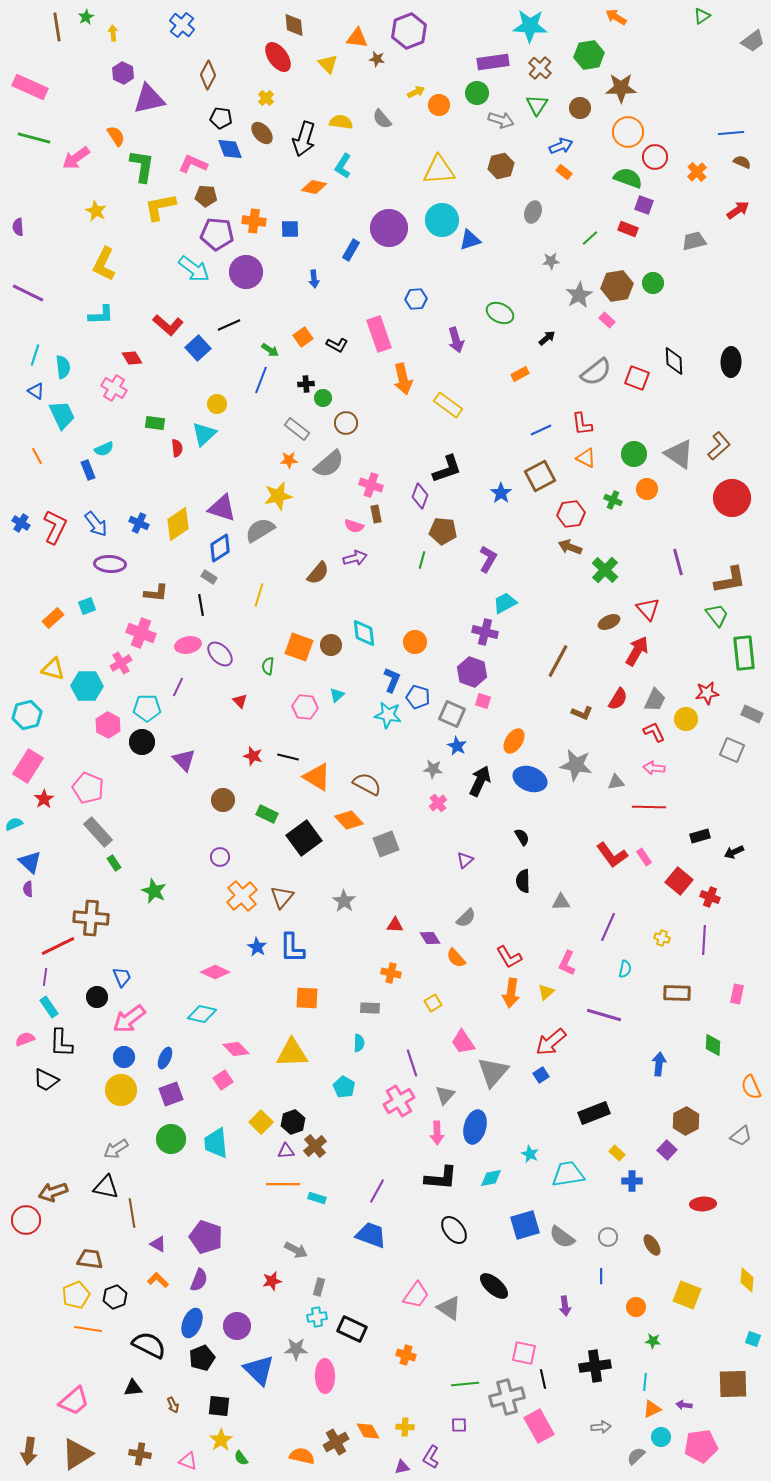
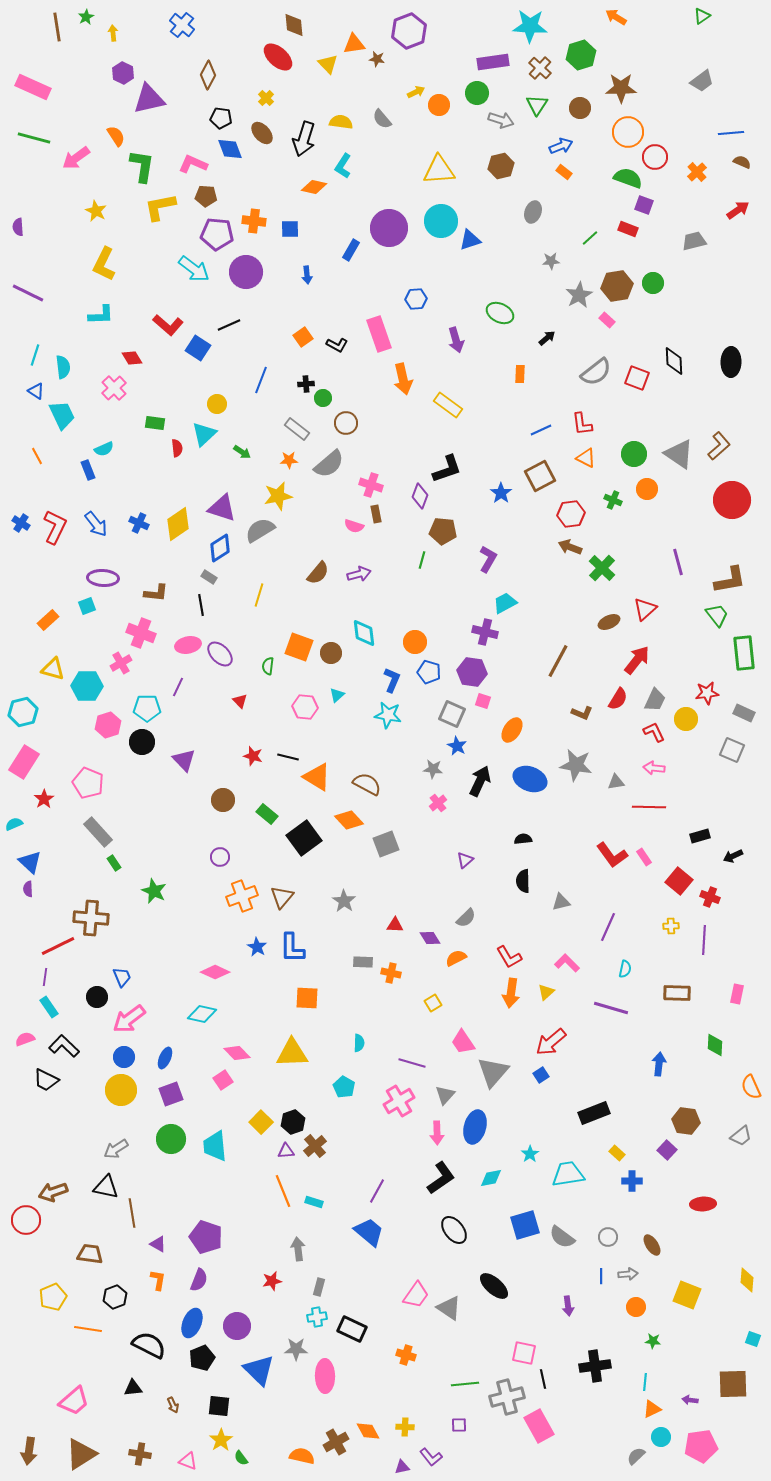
orange triangle at (357, 38): moved 3 px left, 6 px down; rotated 15 degrees counterclockwise
gray trapezoid at (753, 41): moved 51 px left, 40 px down
green hexagon at (589, 55): moved 8 px left; rotated 8 degrees counterclockwise
red ellipse at (278, 57): rotated 12 degrees counterclockwise
pink rectangle at (30, 87): moved 3 px right
cyan circle at (442, 220): moved 1 px left, 1 px down
blue arrow at (314, 279): moved 7 px left, 4 px up
blue square at (198, 348): rotated 15 degrees counterclockwise
green arrow at (270, 350): moved 28 px left, 102 px down
orange rectangle at (520, 374): rotated 60 degrees counterclockwise
pink cross at (114, 388): rotated 15 degrees clockwise
red circle at (732, 498): moved 2 px down
purple arrow at (355, 558): moved 4 px right, 16 px down
purple ellipse at (110, 564): moved 7 px left, 14 px down
green cross at (605, 570): moved 3 px left, 2 px up
red triangle at (648, 609): moved 3 px left; rotated 30 degrees clockwise
orange rectangle at (53, 618): moved 5 px left, 2 px down
brown circle at (331, 645): moved 8 px down
red arrow at (637, 651): moved 9 px down; rotated 8 degrees clockwise
purple hexagon at (472, 672): rotated 12 degrees counterclockwise
blue pentagon at (418, 697): moved 11 px right, 25 px up
gray rectangle at (752, 714): moved 8 px left, 1 px up
cyan hexagon at (27, 715): moved 4 px left, 3 px up
pink hexagon at (108, 725): rotated 15 degrees clockwise
orange ellipse at (514, 741): moved 2 px left, 11 px up
pink rectangle at (28, 766): moved 4 px left, 4 px up
pink pentagon at (88, 788): moved 5 px up
green rectangle at (267, 814): rotated 15 degrees clockwise
black semicircle at (522, 837): moved 1 px right, 2 px down; rotated 66 degrees counterclockwise
black arrow at (734, 852): moved 1 px left, 4 px down
orange cross at (242, 896): rotated 20 degrees clockwise
gray triangle at (561, 902): rotated 12 degrees counterclockwise
yellow cross at (662, 938): moved 9 px right, 12 px up; rotated 21 degrees counterclockwise
orange semicircle at (456, 958): rotated 105 degrees clockwise
pink L-shape at (567, 963): rotated 110 degrees clockwise
gray rectangle at (370, 1008): moved 7 px left, 46 px up
purple line at (604, 1015): moved 7 px right, 7 px up
black L-shape at (61, 1043): moved 3 px right, 3 px down; rotated 132 degrees clockwise
green diamond at (713, 1045): moved 2 px right
pink diamond at (236, 1049): moved 1 px right, 4 px down
purple line at (412, 1063): rotated 56 degrees counterclockwise
brown hexagon at (686, 1121): rotated 24 degrees counterclockwise
cyan trapezoid at (216, 1143): moved 1 px left, 3 px down
cyan star at (530, 1154): rotated 12 degrees clockwise
black L-shape at (441, 1178): rotated 40 degrees counterclockwise
orange line at (283, 1184): moved 7 px down; rotated 68 degrees clockwise
cyan rectangle at (317, 1198): moved 3 px left, 4 px down
blue trapezoid at (371, 1235): moved 2 px left, 3 px up; rotated 20 degrees clockwise
gray arrow at (296, 1250): moved 2 px right, 1 px up; rotated 125 degrees counterclockwise
brown trapezoid at (90, 1259): moved 5 px up
orange L-shape at (158, 1280): rotated 55 degrees clockwise
yellow pentagon at (76, 1295): moved 23 px left, 2 px down
purple arrow at (565, 1306): moved 3 px right
purple arrow at (684, 1405): moved 6 px right, 5 px up
gray arrow at (601, 1427): moved 27 px right, 153 px up
brown triangle at (77, 1454): moved 4 px right
purple L-shape at (431, 1457): rotated 70 degrees counterclockwise
